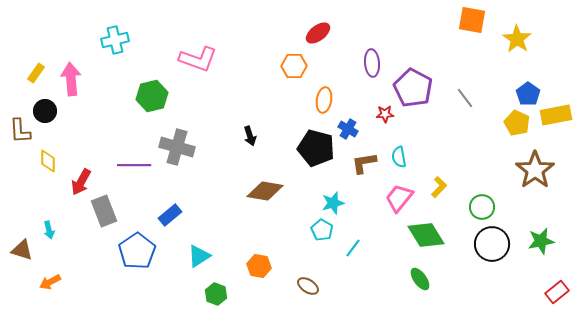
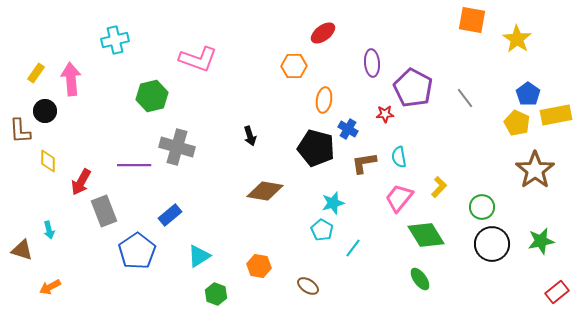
red ellipse at (318, 33): moved 5 px right
orange arrow at (50, 282): moved 5 px down
